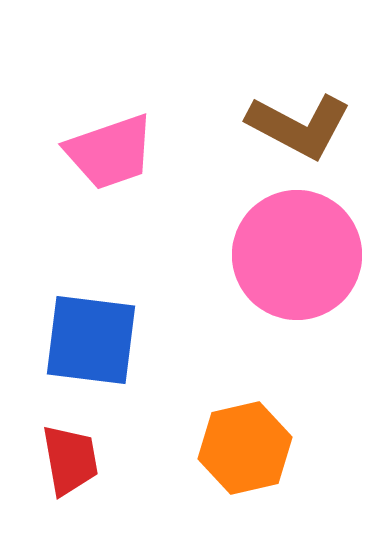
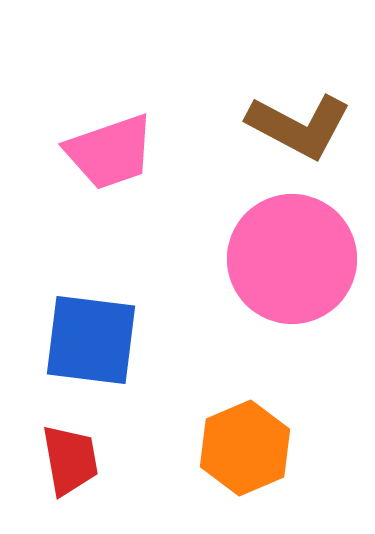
pink circle: moved 5 px left, 4 px down
orange hexagon: rotated 10 degrees counterclockwise
